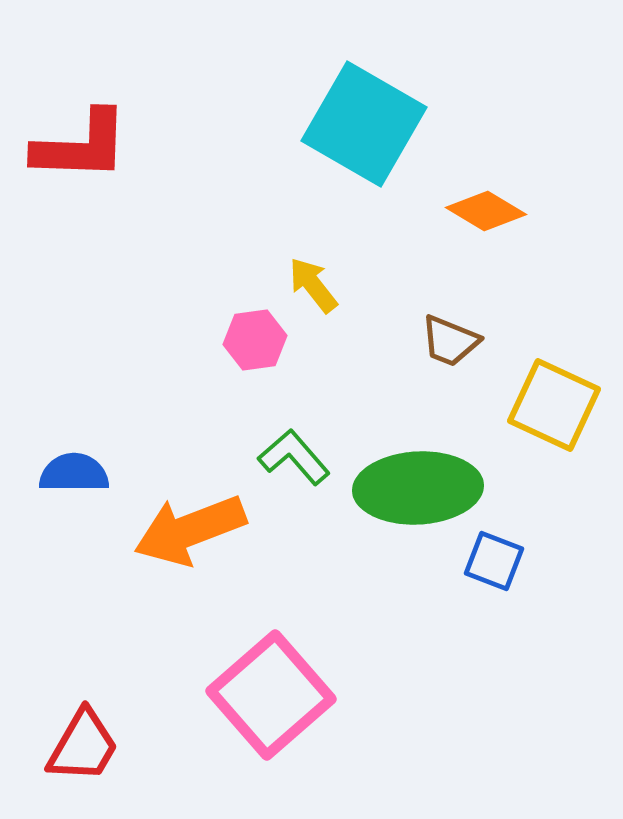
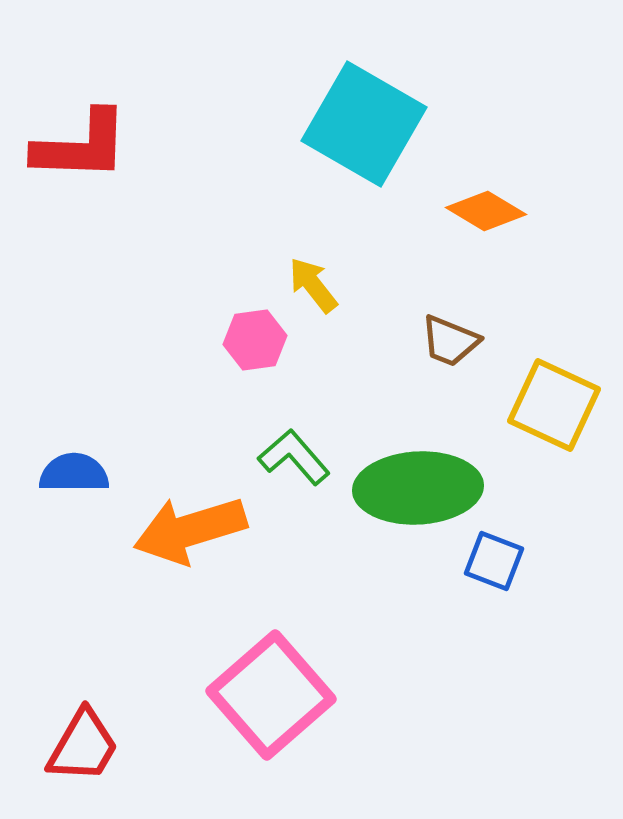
orange arrow: rotated 4 degrees clockwise
